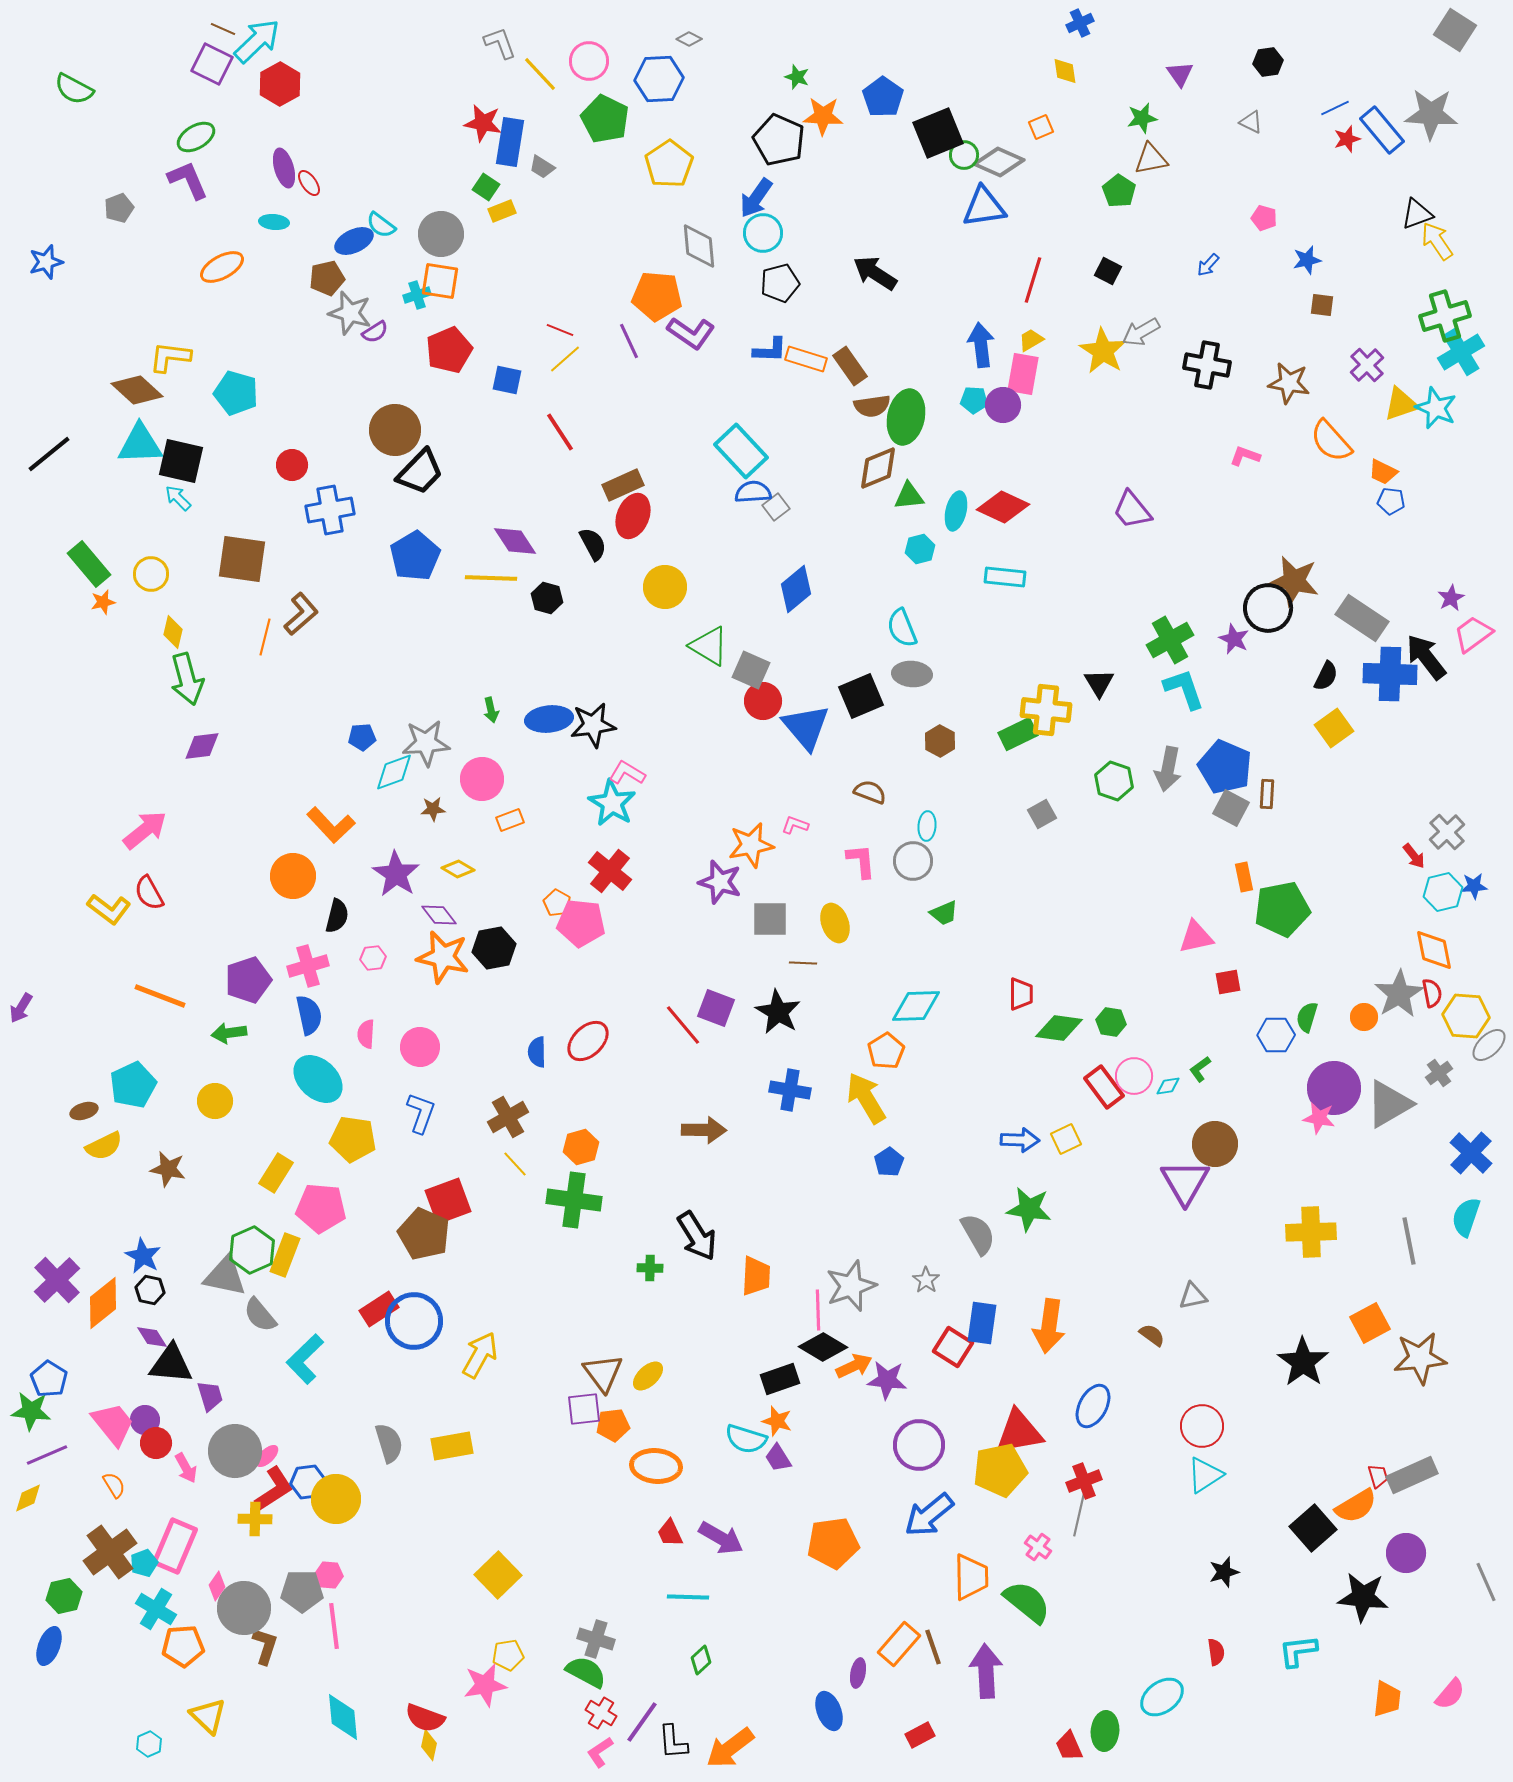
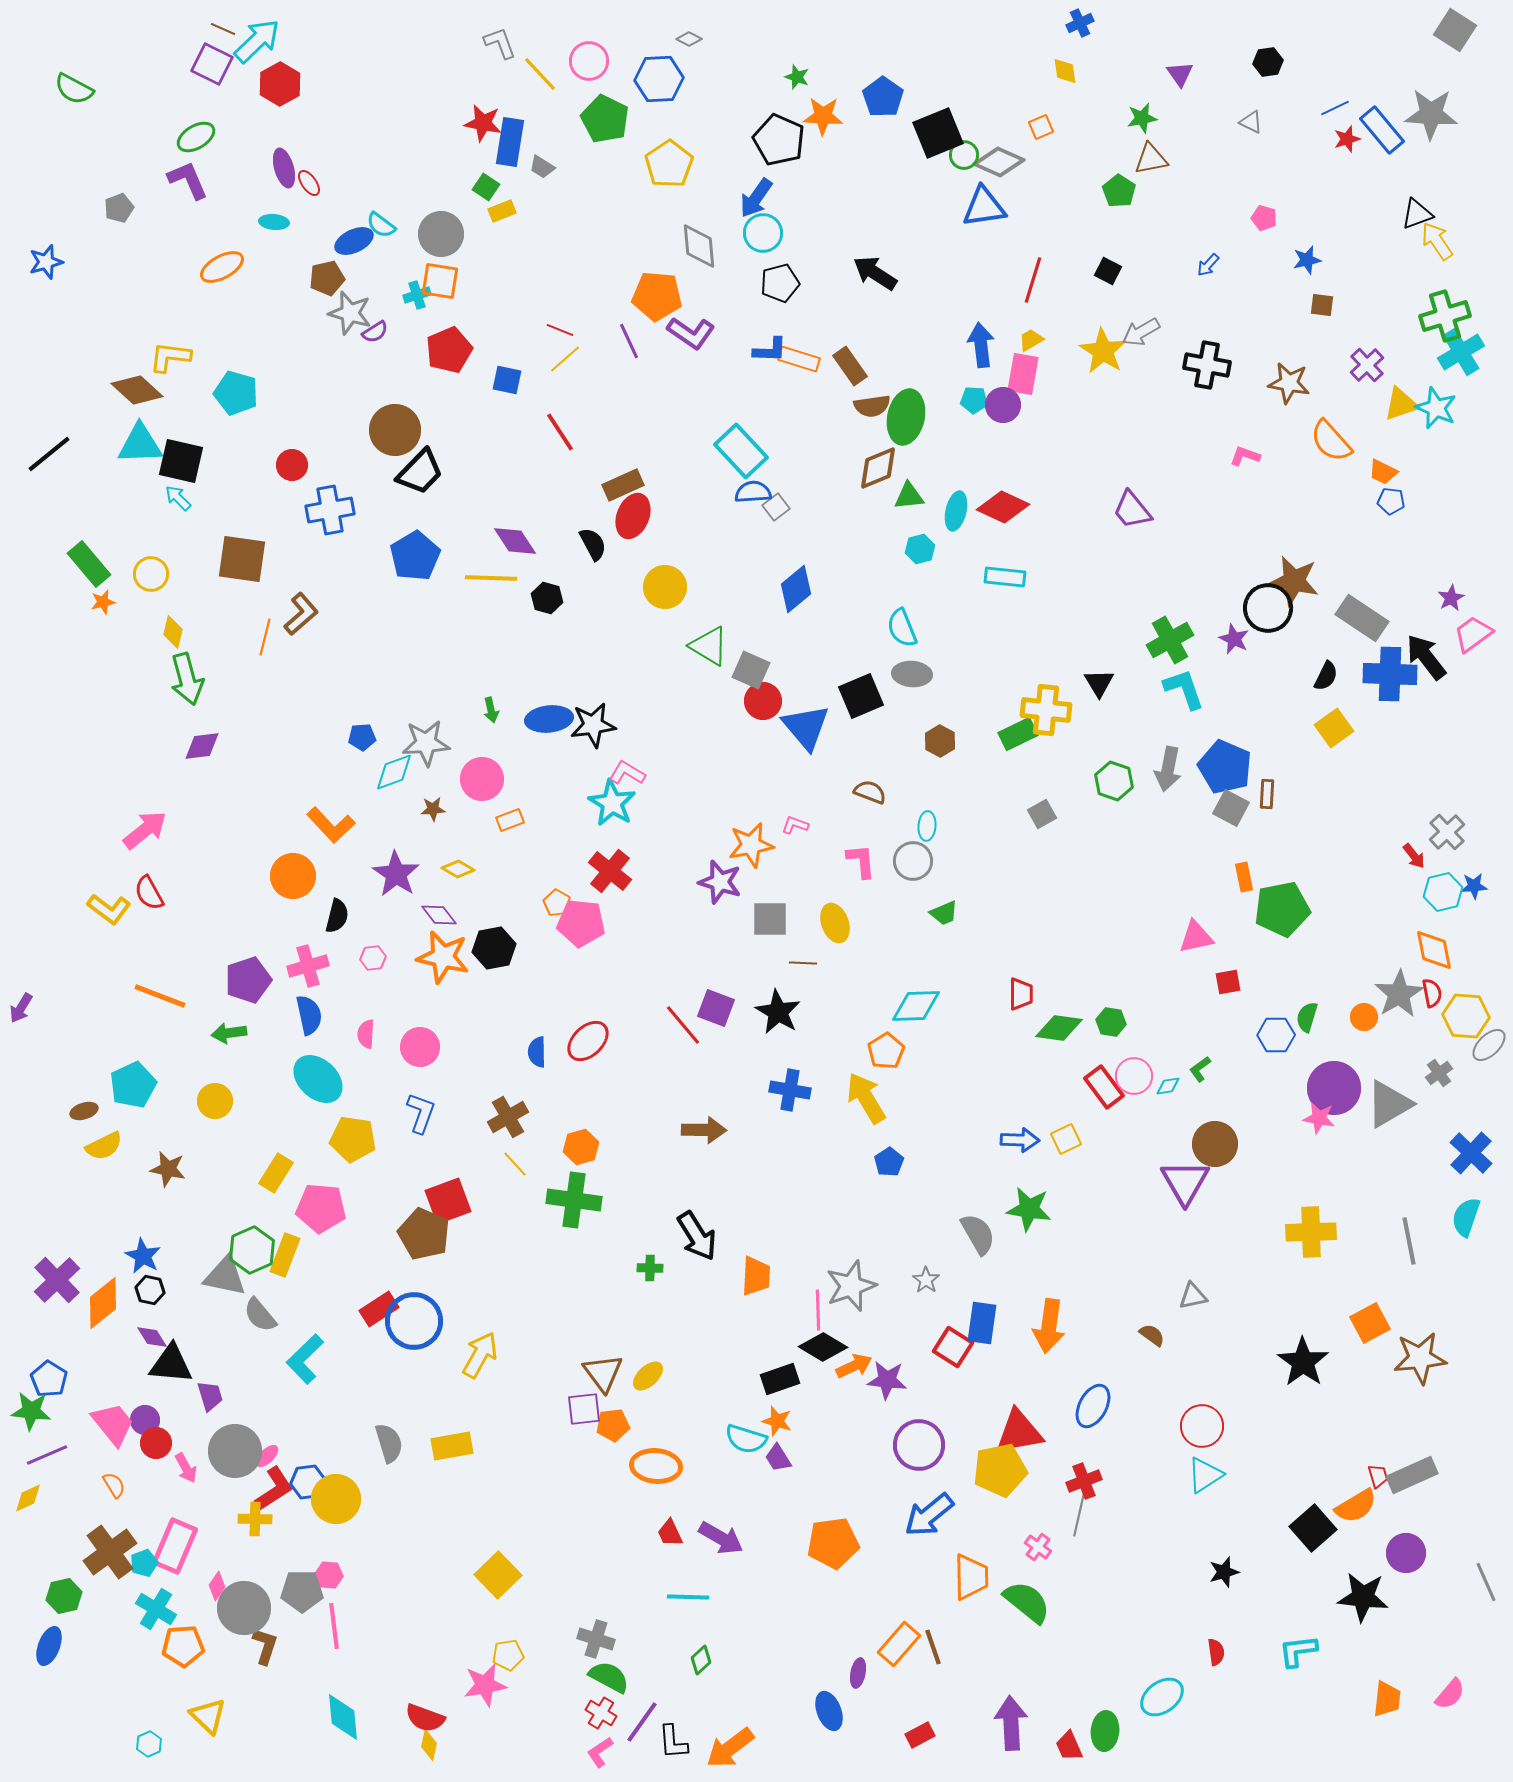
orange rectangle at (806, 359): moved 7 px left
purple arrow at (986, 1671): moved 25 px right, 52 px down
green semicircle at (586, 1672): moved 23 px right, 5 px down
